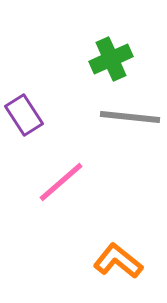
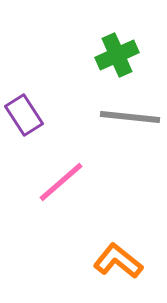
green cross: moved 6 px right, 4 px up
